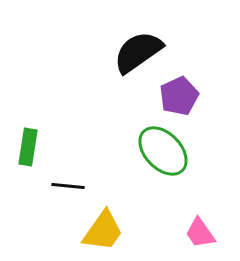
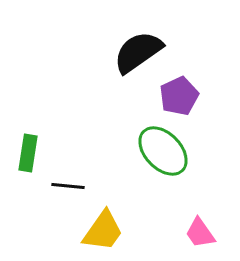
green rectangle: moved 6 px down
